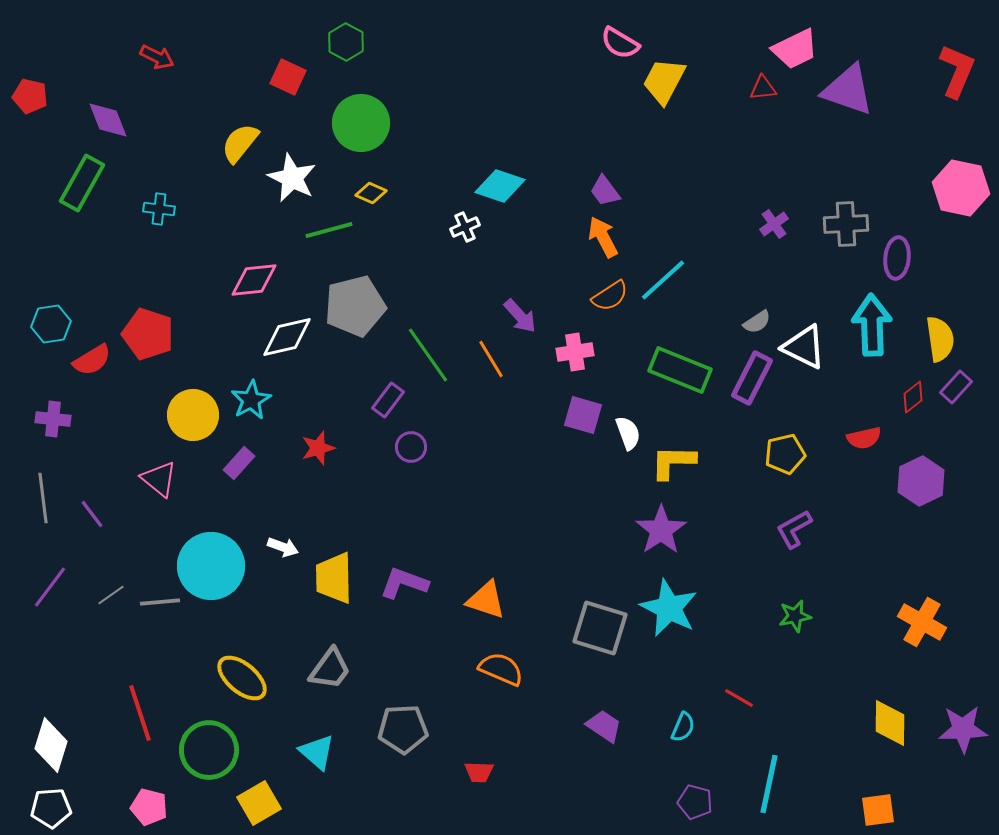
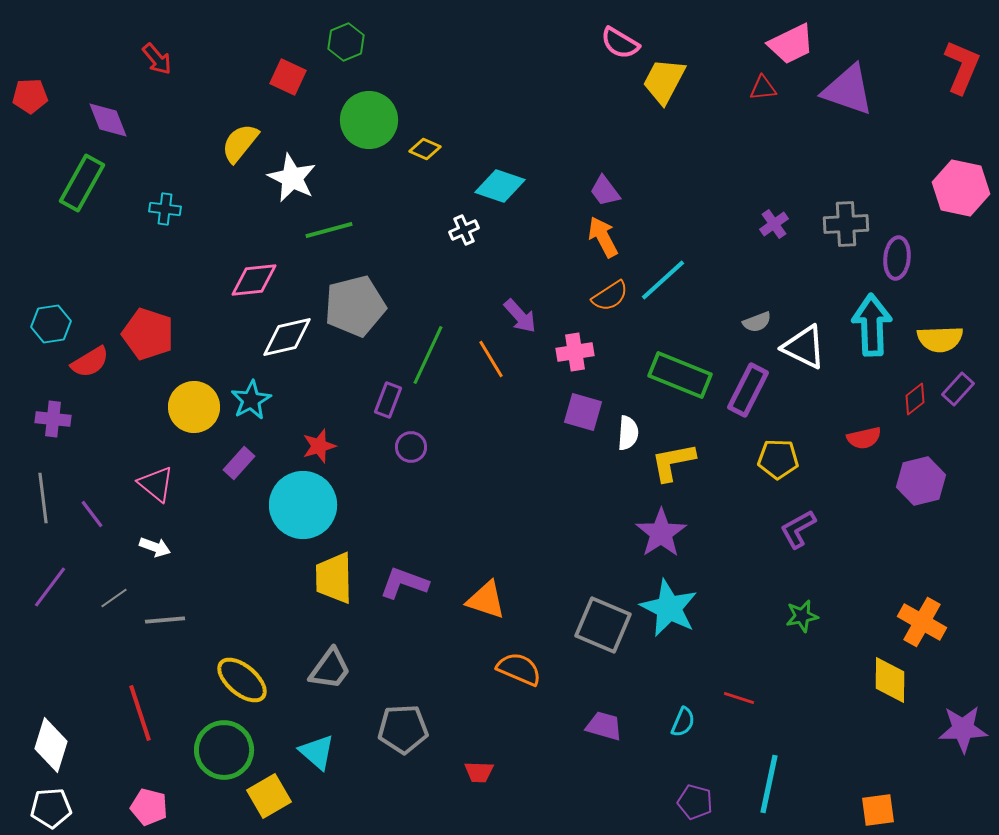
green hexagon at (346, 42): rotated 9 degrees clockwise
pink trapezoid at (795, 49): moved 4 px left, 5 px up
red arrow at (157, 57): moved 2 px down; rotated 24 degrees clockwise
red L-shape at (957, 71): moved 5 px right, 4 px up
red pentagon at (30, 96): rotated 16 degrees counterclockwise
green circle at (361, 123): moved 8 px right, 3 px up
yellow diamond at (371, 193): moved 54 px right, 44 px up
cyan cross at (159, 209): moved 6 px right
white cross at (465, 227): moved 1 px left, 3 px down
gray semicircle at (757, 322): rotated 12 degrees clockwise
yellow semicircle at (940, 339): rotated 96 degrees clockwise
green line at (428, 355): rotated 60 degrees clockwise
red semicircle at (92, 360): moved 2 px left, 2 px down
green rectangle at (680, 370): moved 5 px down
purple rectangle at (752, 378): moved 4 px left, 12 px down
purple rectangle at (956, 387): moved 2 px right, 2 px down
red diamond at (913, 397): moved 2 px right, 2 px down
purple rectangle at (388, 400): rotated 16 degrees counterclockwise
yellow circle at (193, 415): moved 1 px right, 8 px up
purple square at (583, 415): moved 3 px up
white semicircle at (628, 433): rotated 24 degrees clockwise
red star at (318, 448): moved 1 px right, 2 px up
yellow pentagon at (785, 454): moved 7 px left, 5 px down; rotated 15 degrees clockwise
yellow L-shape at (673, 462): rotated 12 degrees counterclockwise
pink triangle at (159, 479): moved 3 px left, 5 px down
purple hexagon at (921, 481): rotated 12 degrees clockwise
purple L-shape at (794, 529): moved 4 px right
purple star at (661, 530): moved 3 px down
white arrow at (283, 547): moved 128 px left
cyan circle at (211, 566): moved 92 px right, 61 px up
gray line at (111, 595): moved 3 px right, 3 px down
gray line at (160, 602): moved 5 px right, 18 px down
green star at (795, 616): moved 7 px right
gray square at (600, 628): moved 3 px right, 3 px up; rotated 6 degrees clockwise
orange semicircle at (501, 669): moved 18 px right
yellow ellipse at (242, 678): moved 2 px down
red line at (739, 698): rotated 12 degrees counterclockwise
yellow diamond at (890, 723): moved 43 px up
purple trapezoid at (604, 726): rotated 18 degrees counterclockwise
cyan semicircle at (683, 727): moved 5 px up
green circle at (209, 750): moved 15 px right
yellow square at (259, 803): moved 10 px right, 7 px up
